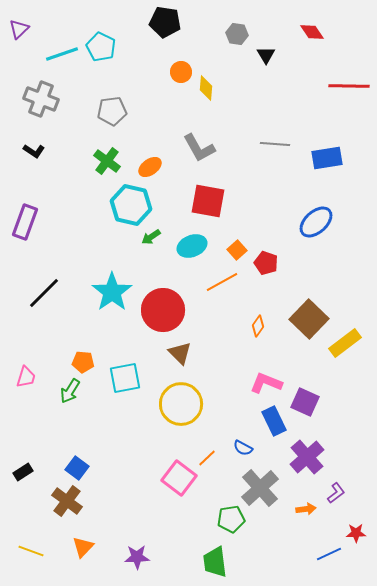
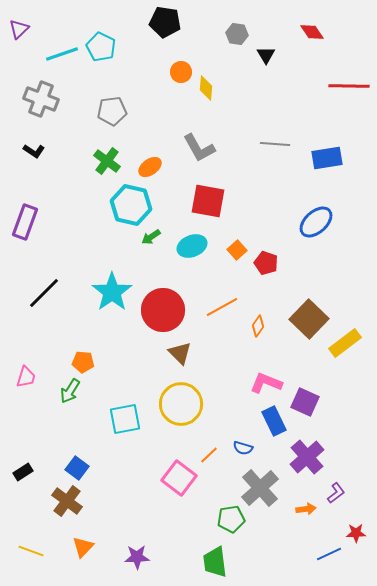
orange line at (222, 282): moved 25 px down
cyan square at (125, 378): moved 41 px down
blue semicircle at (243, 448): rotated 12 degrees counterclockwise
orange line at (207, 458): moved 2 px right, 3 px up
